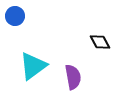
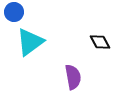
blue circle: moved 1 px left, 4 px up
cyan triangle: moved 3 px left, 24 px up
